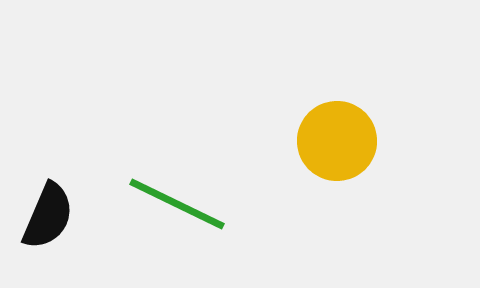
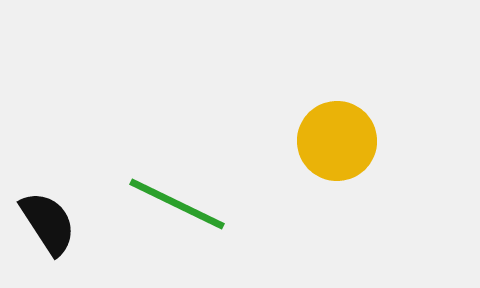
black semicircle: moved 7 px down; rotated 56 degrees counterclockwise
